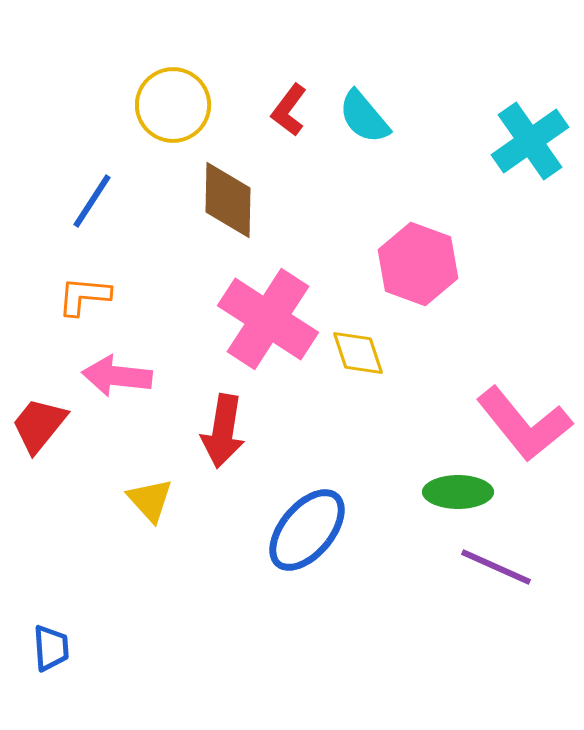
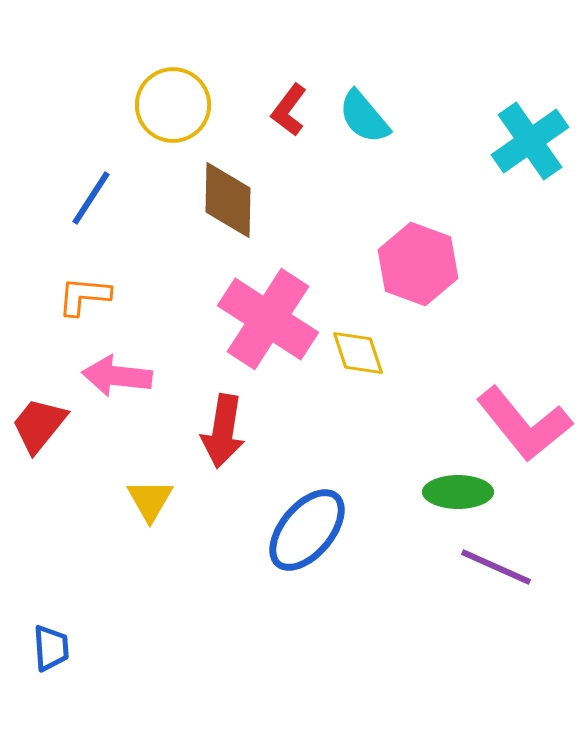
blue line: moved 1 px left, 3 px up
yellow triangle: rotated 12 degrees clockwise
